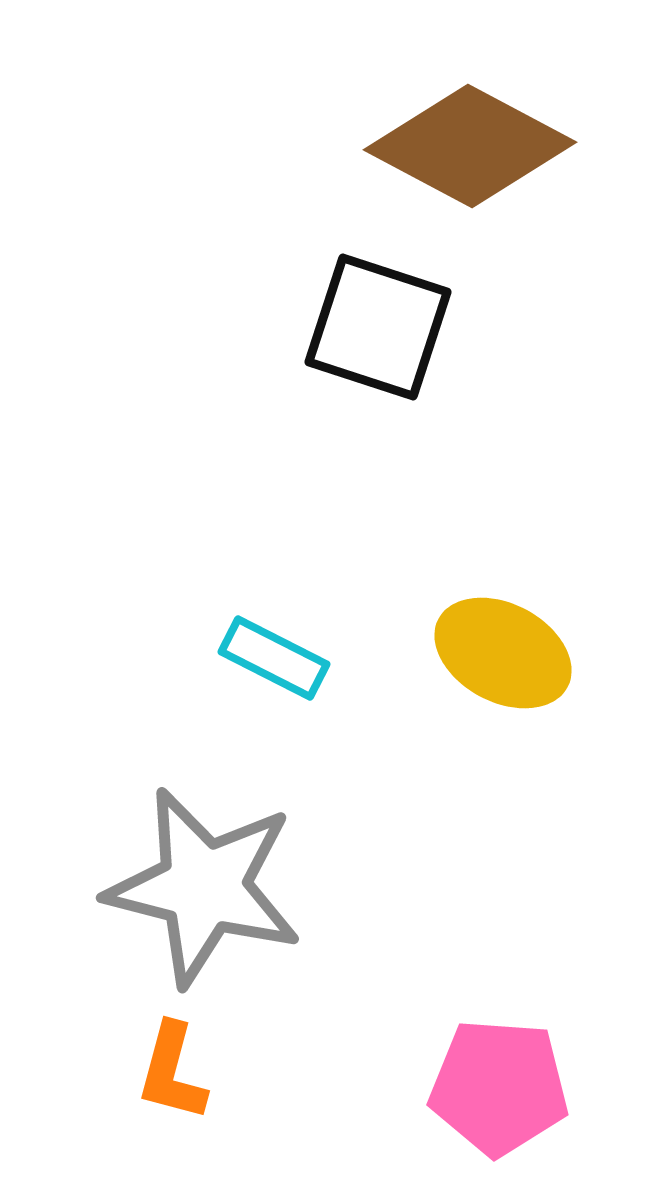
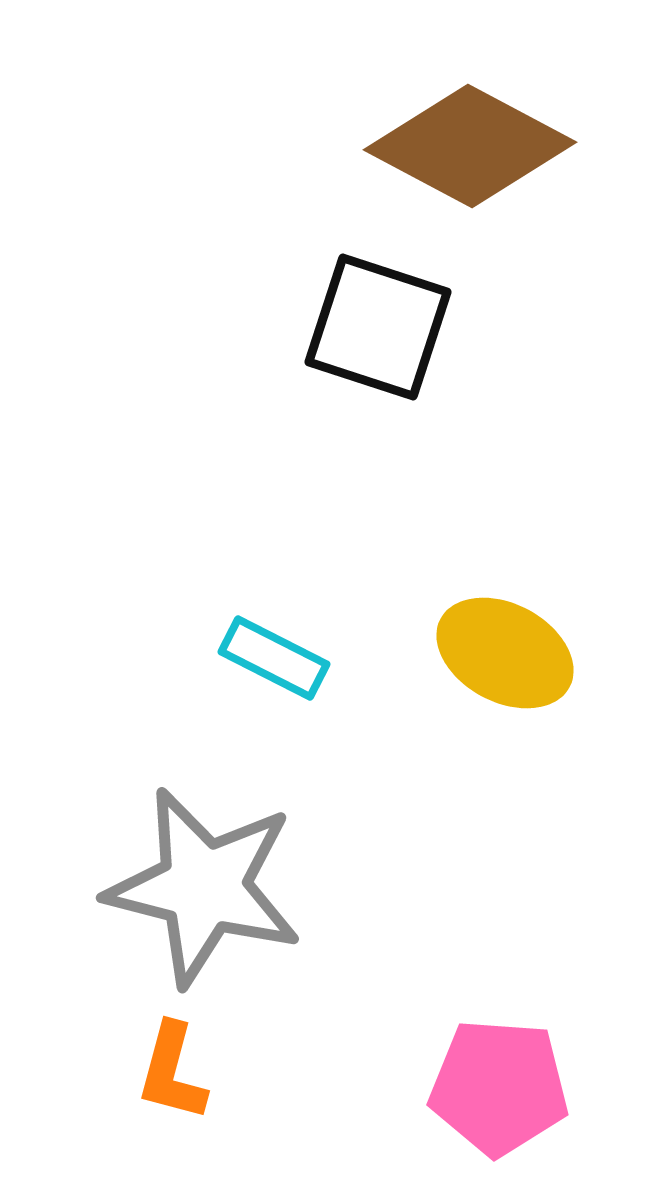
yellow ellipse: moved 2 px right
